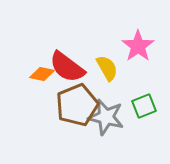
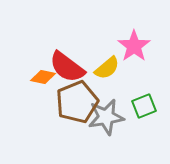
pink star: moved 4 px left
yellow semicircle: rotated 80 degrees clockwise
orange diamond: moved 1 px right, 3 px down
brown pentagon: moved 3 px up
gray star: rotated 24 degrees counterclockwise
